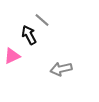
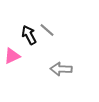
gray line: moved 5 px right, 10 px down
gray arrow: rotated 15 degrees clockwise
